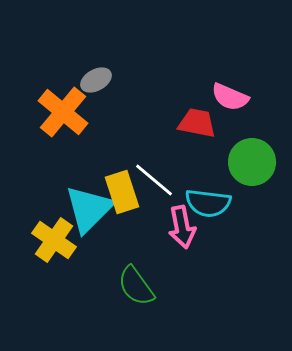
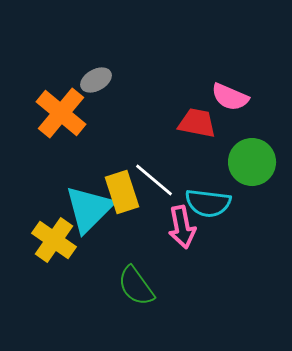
orange cross: moved 2 px left, 1 px down
